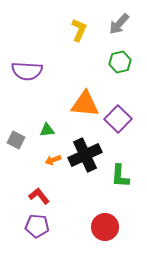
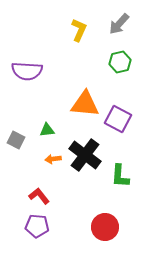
purple square: rotated 16 degrees counterclockwise
black cross: rotated 28 degrees counterclockwise
orange arrow: moved 1 px up; rotated 14 degrees clockwise
